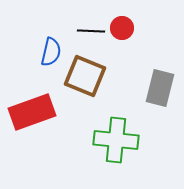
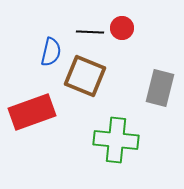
black line: moved 1 px left, 1 px down
